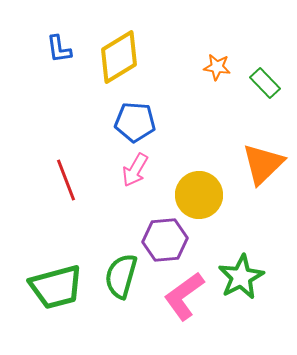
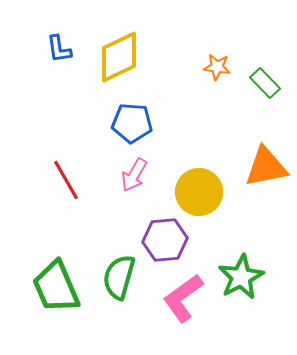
yellow diamond: rotated 6 degrees clockwise
blue pentagon: moved 3 px left, 1 px down
orange triangle: moved 3 px right, 3 px down; rotated 33 degrees clockwise
pink arrow: moved 1 px left, 5 px down
red line: rotated 9 degrees counterclockwise
yellow circle: moved 3 px up
green semicircle: moved 2 px left, 1 px down
green trapezoid: rotated 82 degrees clockwise
pink L-shape: moved 1 px left, 2 px down
